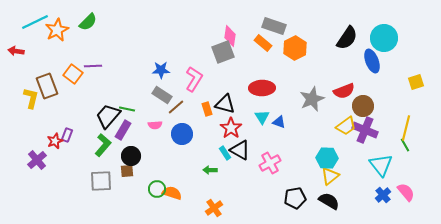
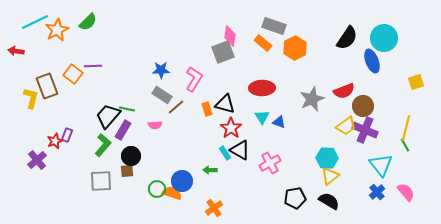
blue circle at (182, 134): moved 47 px down
blue cross at (383, 195): moved 6 px left, 3 px up
